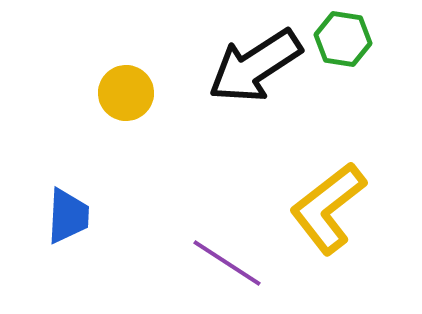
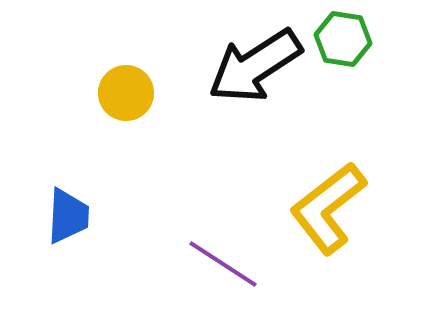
purple line: moved 4 px left, 1 px down
